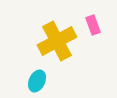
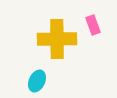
yellow cross: moved 2 px up; rotated 27 degrees clockwise
